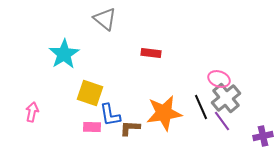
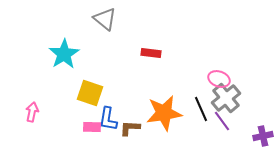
black line: moved 2 px down
blue L-shape: moved 2 px left, 4 px down; rotated 20 degrees clockwise
